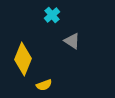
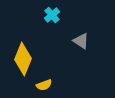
gray triangle: moved 9 px right
